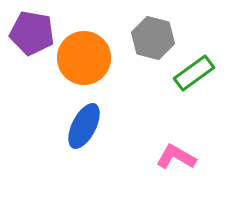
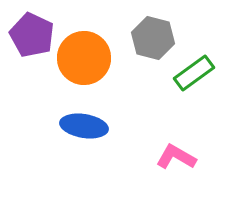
purple pentagon: moved 2 px down; rotated 15 degrees clockwise
blue ellipse: rotated 72 degrees clockwise
